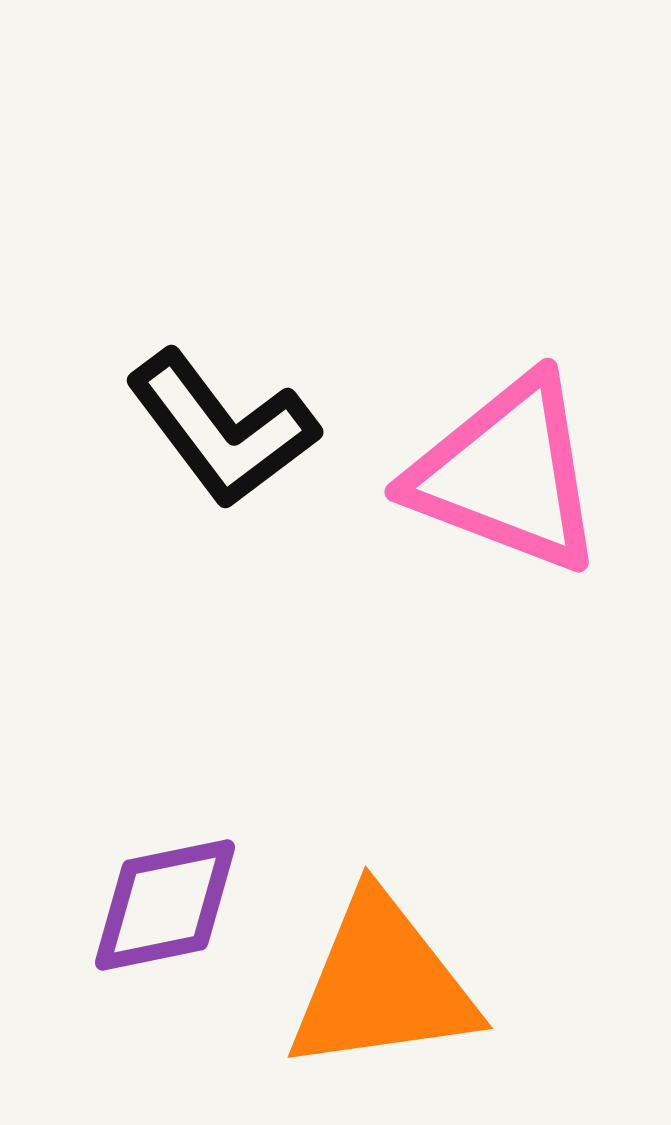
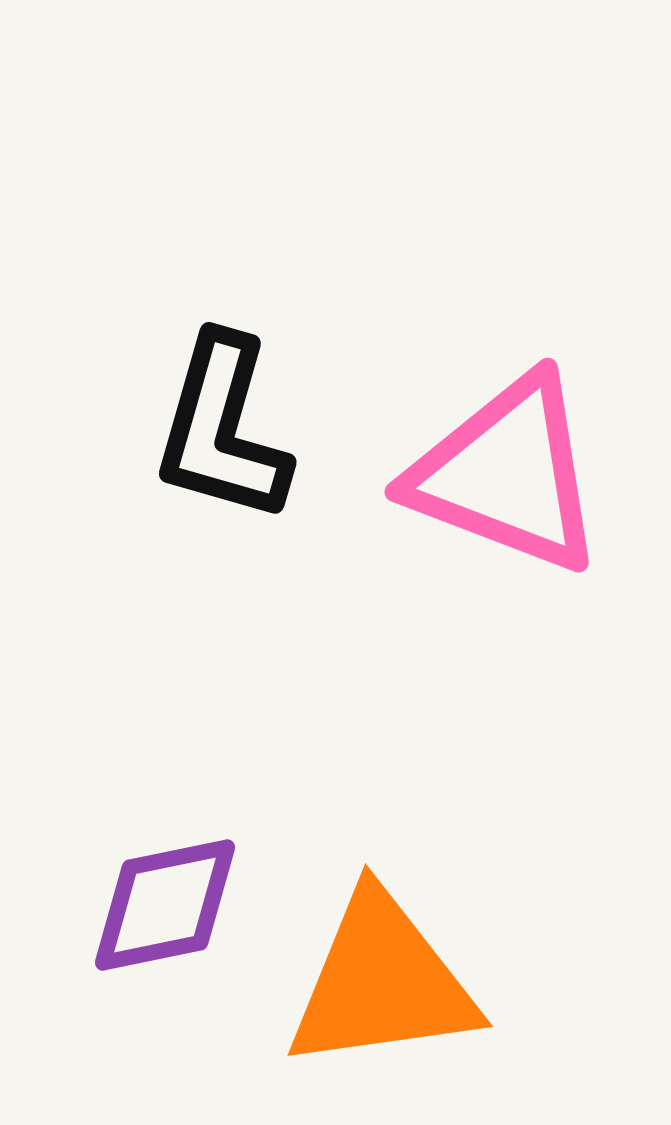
black L-shape: rotated 53 degrees clockwise
orange triangle: moved 2 px up
